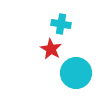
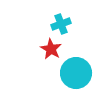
cyan cross: rotated 30 degrees counterclockwise
